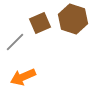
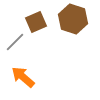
brown square: moved 4 px left, 1 px up
orange arrow: rotated 65 degrees clockwise
